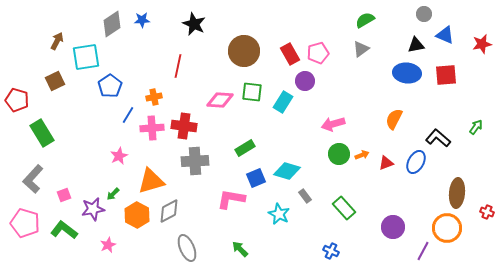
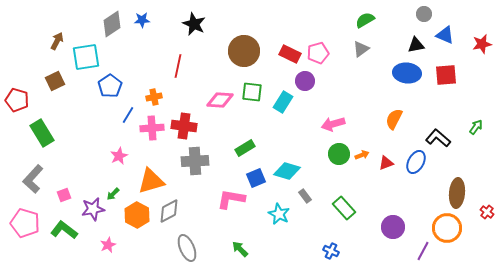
red rectangle at (290, 54): rotated 35 degrees counterclockwise
red cross at (487, 212): rotated 16 degrees clockwise
